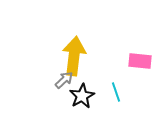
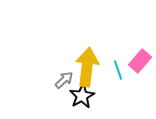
yellow arrow: moved 13 px right, 11 px down
pink rectangle: rotated 55 degrees counterclockwise
cyan line: moved 2 px right, 22 px up
